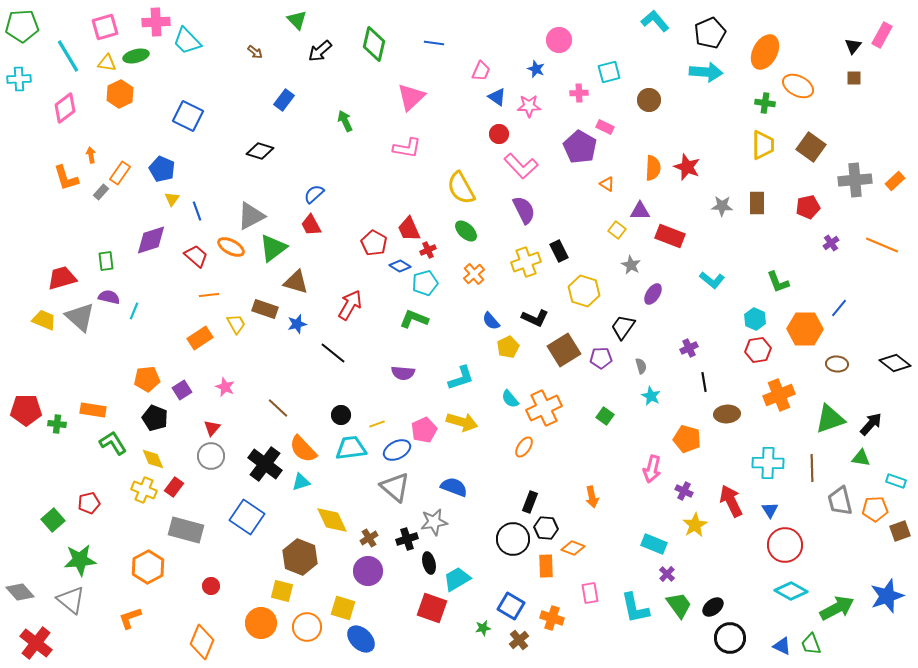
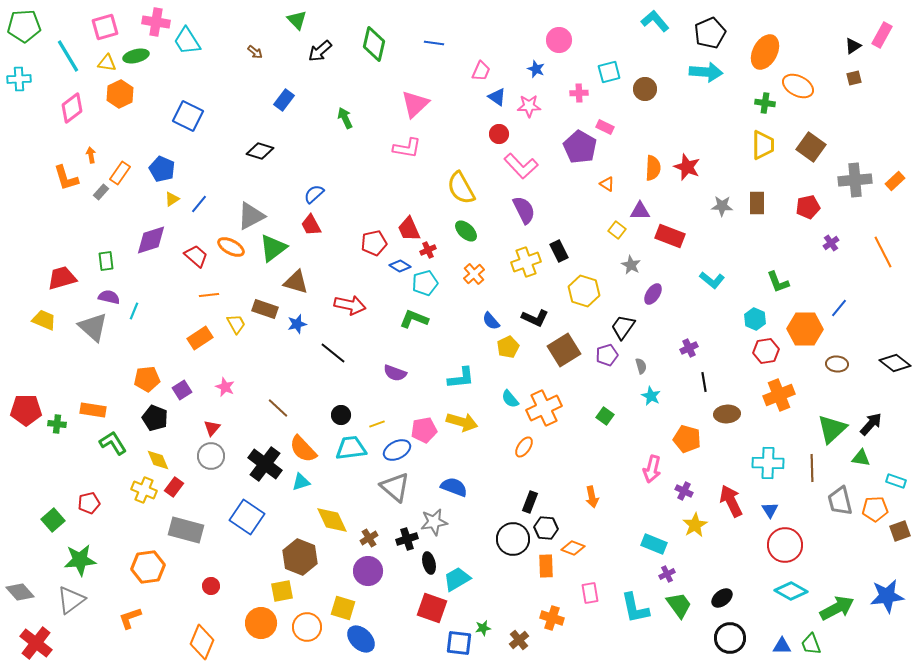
pink cross at (156, 22): rotated 12 degrees clockwise
green pentagon at (22, 26): moved 2 px right
cyan trapezoid at (187, 41): rotated 12 degrees clockwise
black triangle at (853, 46): rotated 18 degrees clockwise
brown square at (854, 78): rotated 14 degrees counterclockwise
pink triangle at (411, 97): moved 4 px right, 7 px down
brown circle at (649, 100): moved 4 px left, 11 px up
pink diamond at (65, 108): moved 7 px right
green arrow at (345, 121): moved 3 px up
yellow triangle at (172, 199): rotated 21 degrees clockwise
blue line at (197, 211): moved 2 px right, 7 px up; rotated 60 degrees clockwise
red pentagon at (374, 243): rotated 30 degrees clockwise
orange line at (882, 245): moved 1 px right, 7 px down; rotated 40 degrees clockwise
red arrow at (350, 305): rotated 72 degrees clockwise
gray triangle at (80, 317): moved 13 px right, 10 px down
red hexagon at (758, 350): moved 8 px right, 1 px down
purple pentagon at (601, 358): moved 6 px right, 3 px up; rotated 15 degrees counterclockwise
purple semicircle at (403, 373): moved 8 px left; rotated 15 degrees clockwise
cyan L-shape at (461, 378): rotated 12 degrees clockwise
green triangle at (830, 419): moved 2 px right, 10 px down; rotated 24 degrees counterclockwise
pink pentagon at (424, 430): rotated 15 degrees clockwise
yellow diamond at (153, 459): moved 5 px right, 1 px down
orange hexagon at (148, 567): rotated 20 degrees clockwise
purple cross at (667, 574): rotated 21 degrees clockwise
yellow square at (282, 591): rotated 25 degrees counterclockwise
blue star at (887, 596): rotated 12 degrees clockwise
gray triangle at (71, 600): rotated 44 degrees clockwise
blue square at (511, 606): moved 52 px left, 37 px down; rotated 24 degrees counterclockwise
black ellipse at (713, 607): moved 9 px right, 9 px up
blue triangle at (782, 646): rotated 24 degrees counterclockwise
